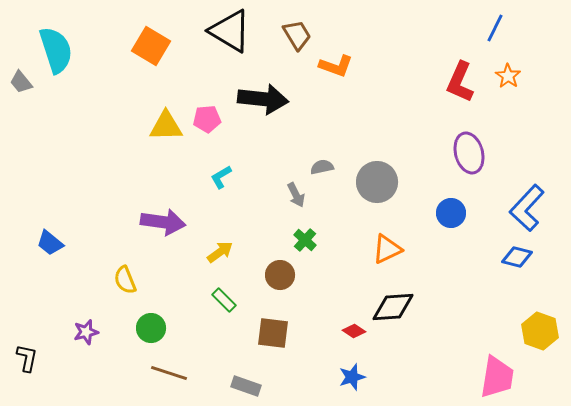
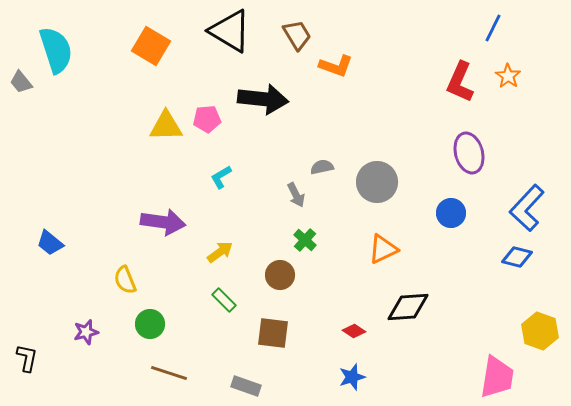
blue line: moved 2 px left
orange triangle: moved 4 px left
black diamond: moved 15 px right
green circle: moved 1 px left, 4 px up
